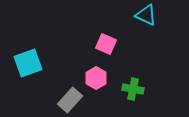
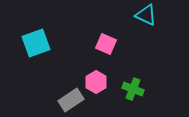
cyan square: moved 8 px right, 20 px up
pink hexagon: moved 4 px down
green cross: rotated 10 degrees clockwise
gray rectangle: moved 1 px right; rotated 15 degrees clockwise
